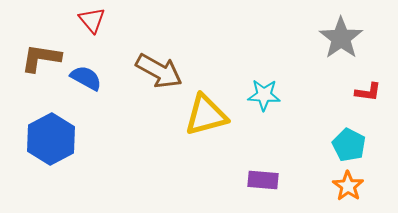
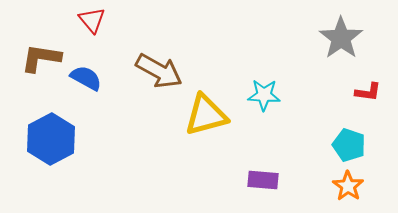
cyan pentagon: rotated 8 degrees counterclockwise
